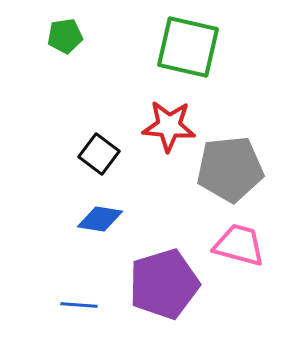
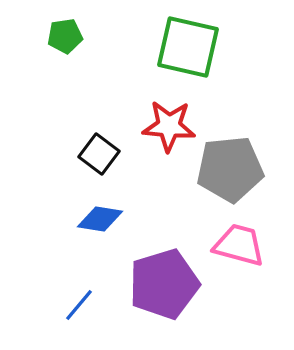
blue line: rotated 54 degrees counterclockwise
